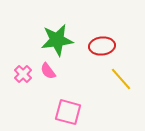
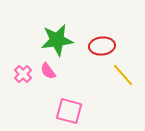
yellow line: moved 2 px right, 4 px up
pink square: moved 1 px right, 1 px up
